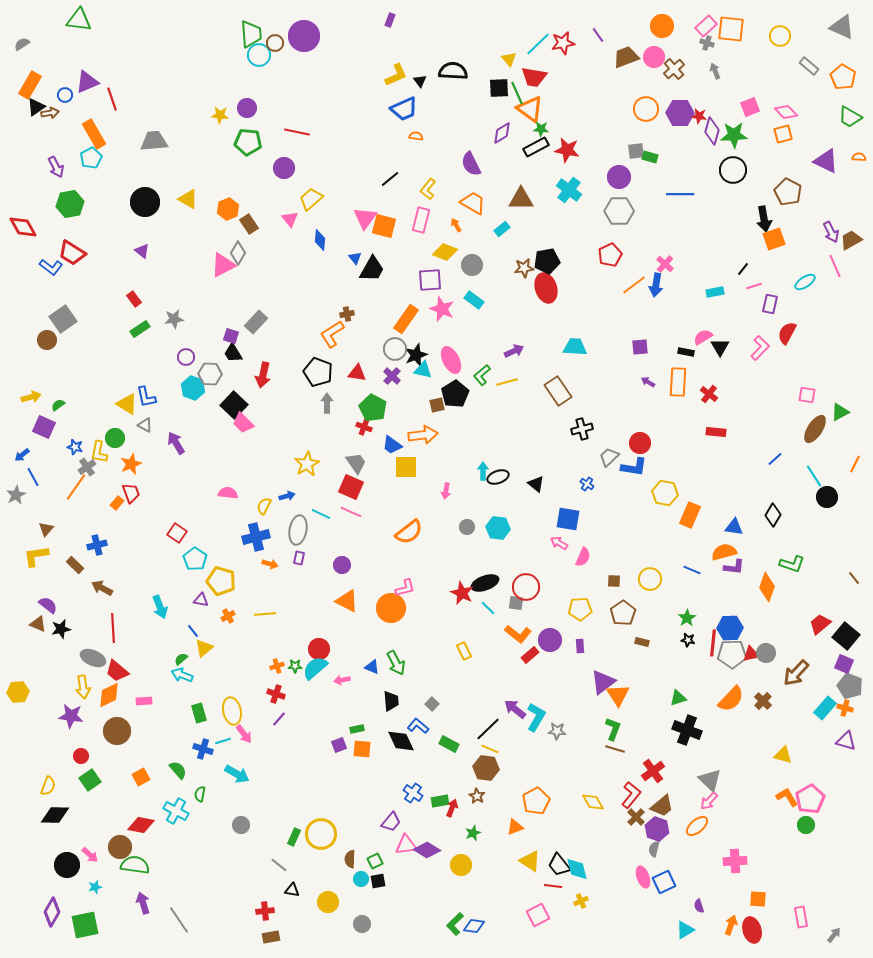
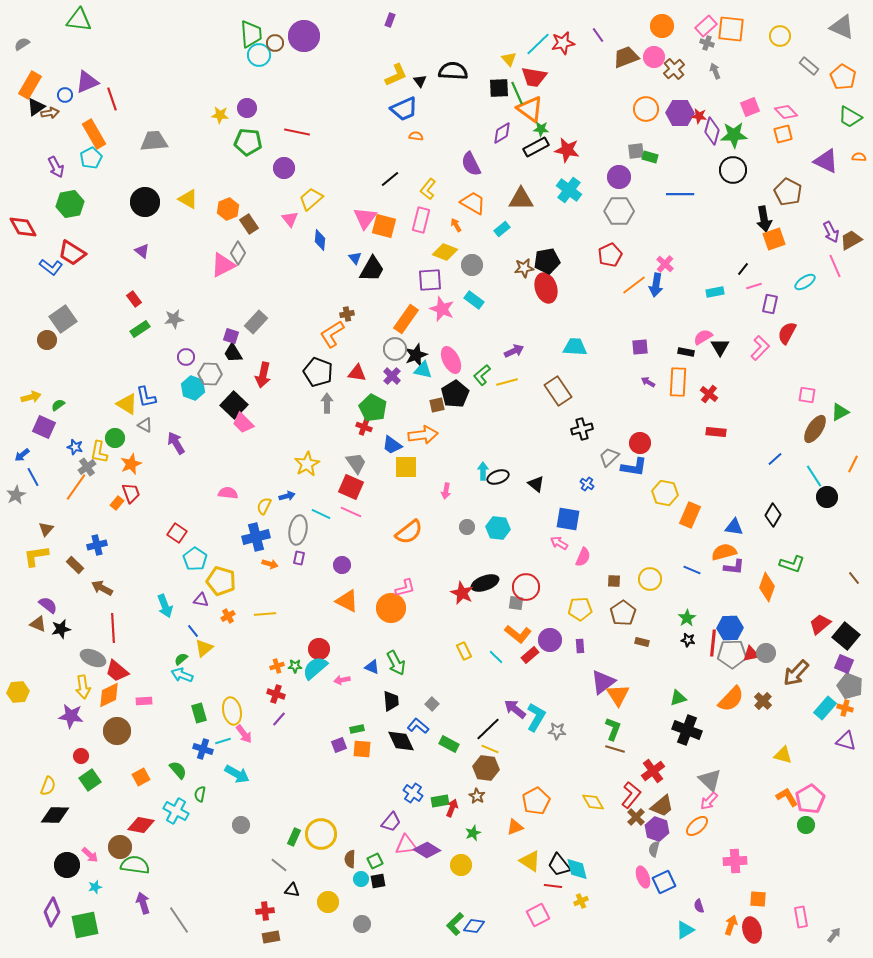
orange line at (855, 464): moved 2 px left
cyan arrow at (160, 607): moved 5 px right, 1 px up
cyan line at (488, 608): moved 8 px right, 49 px down
